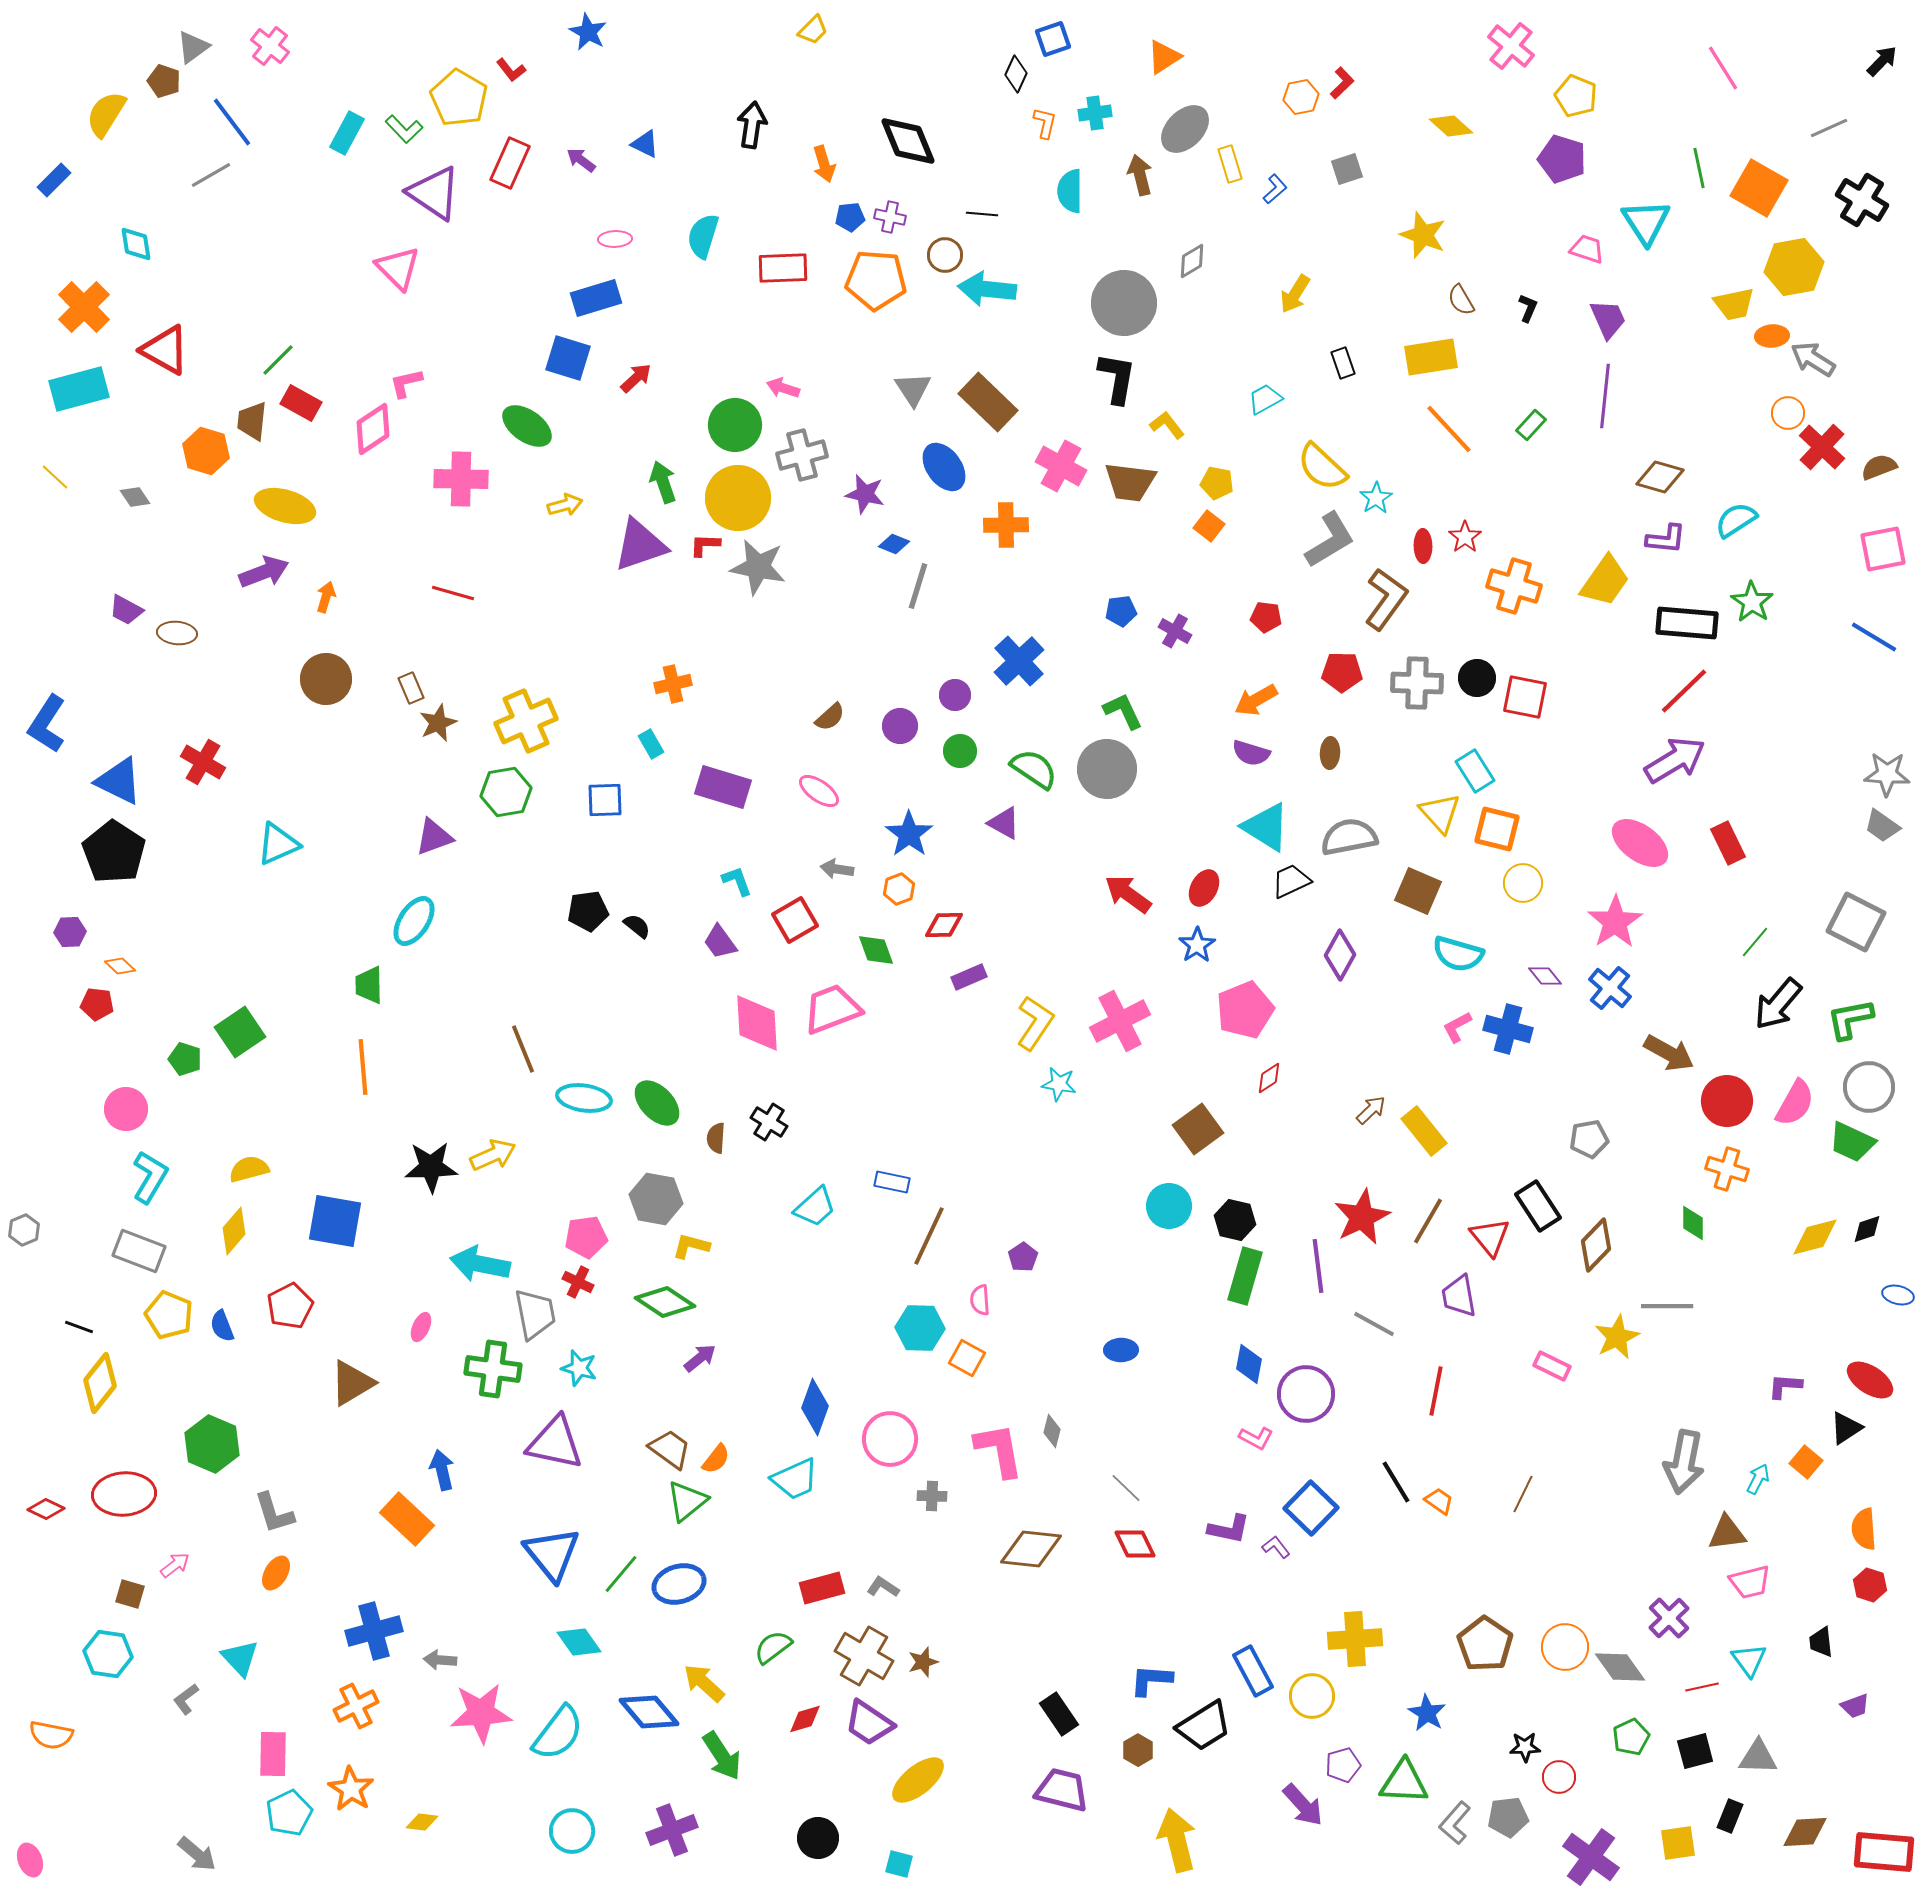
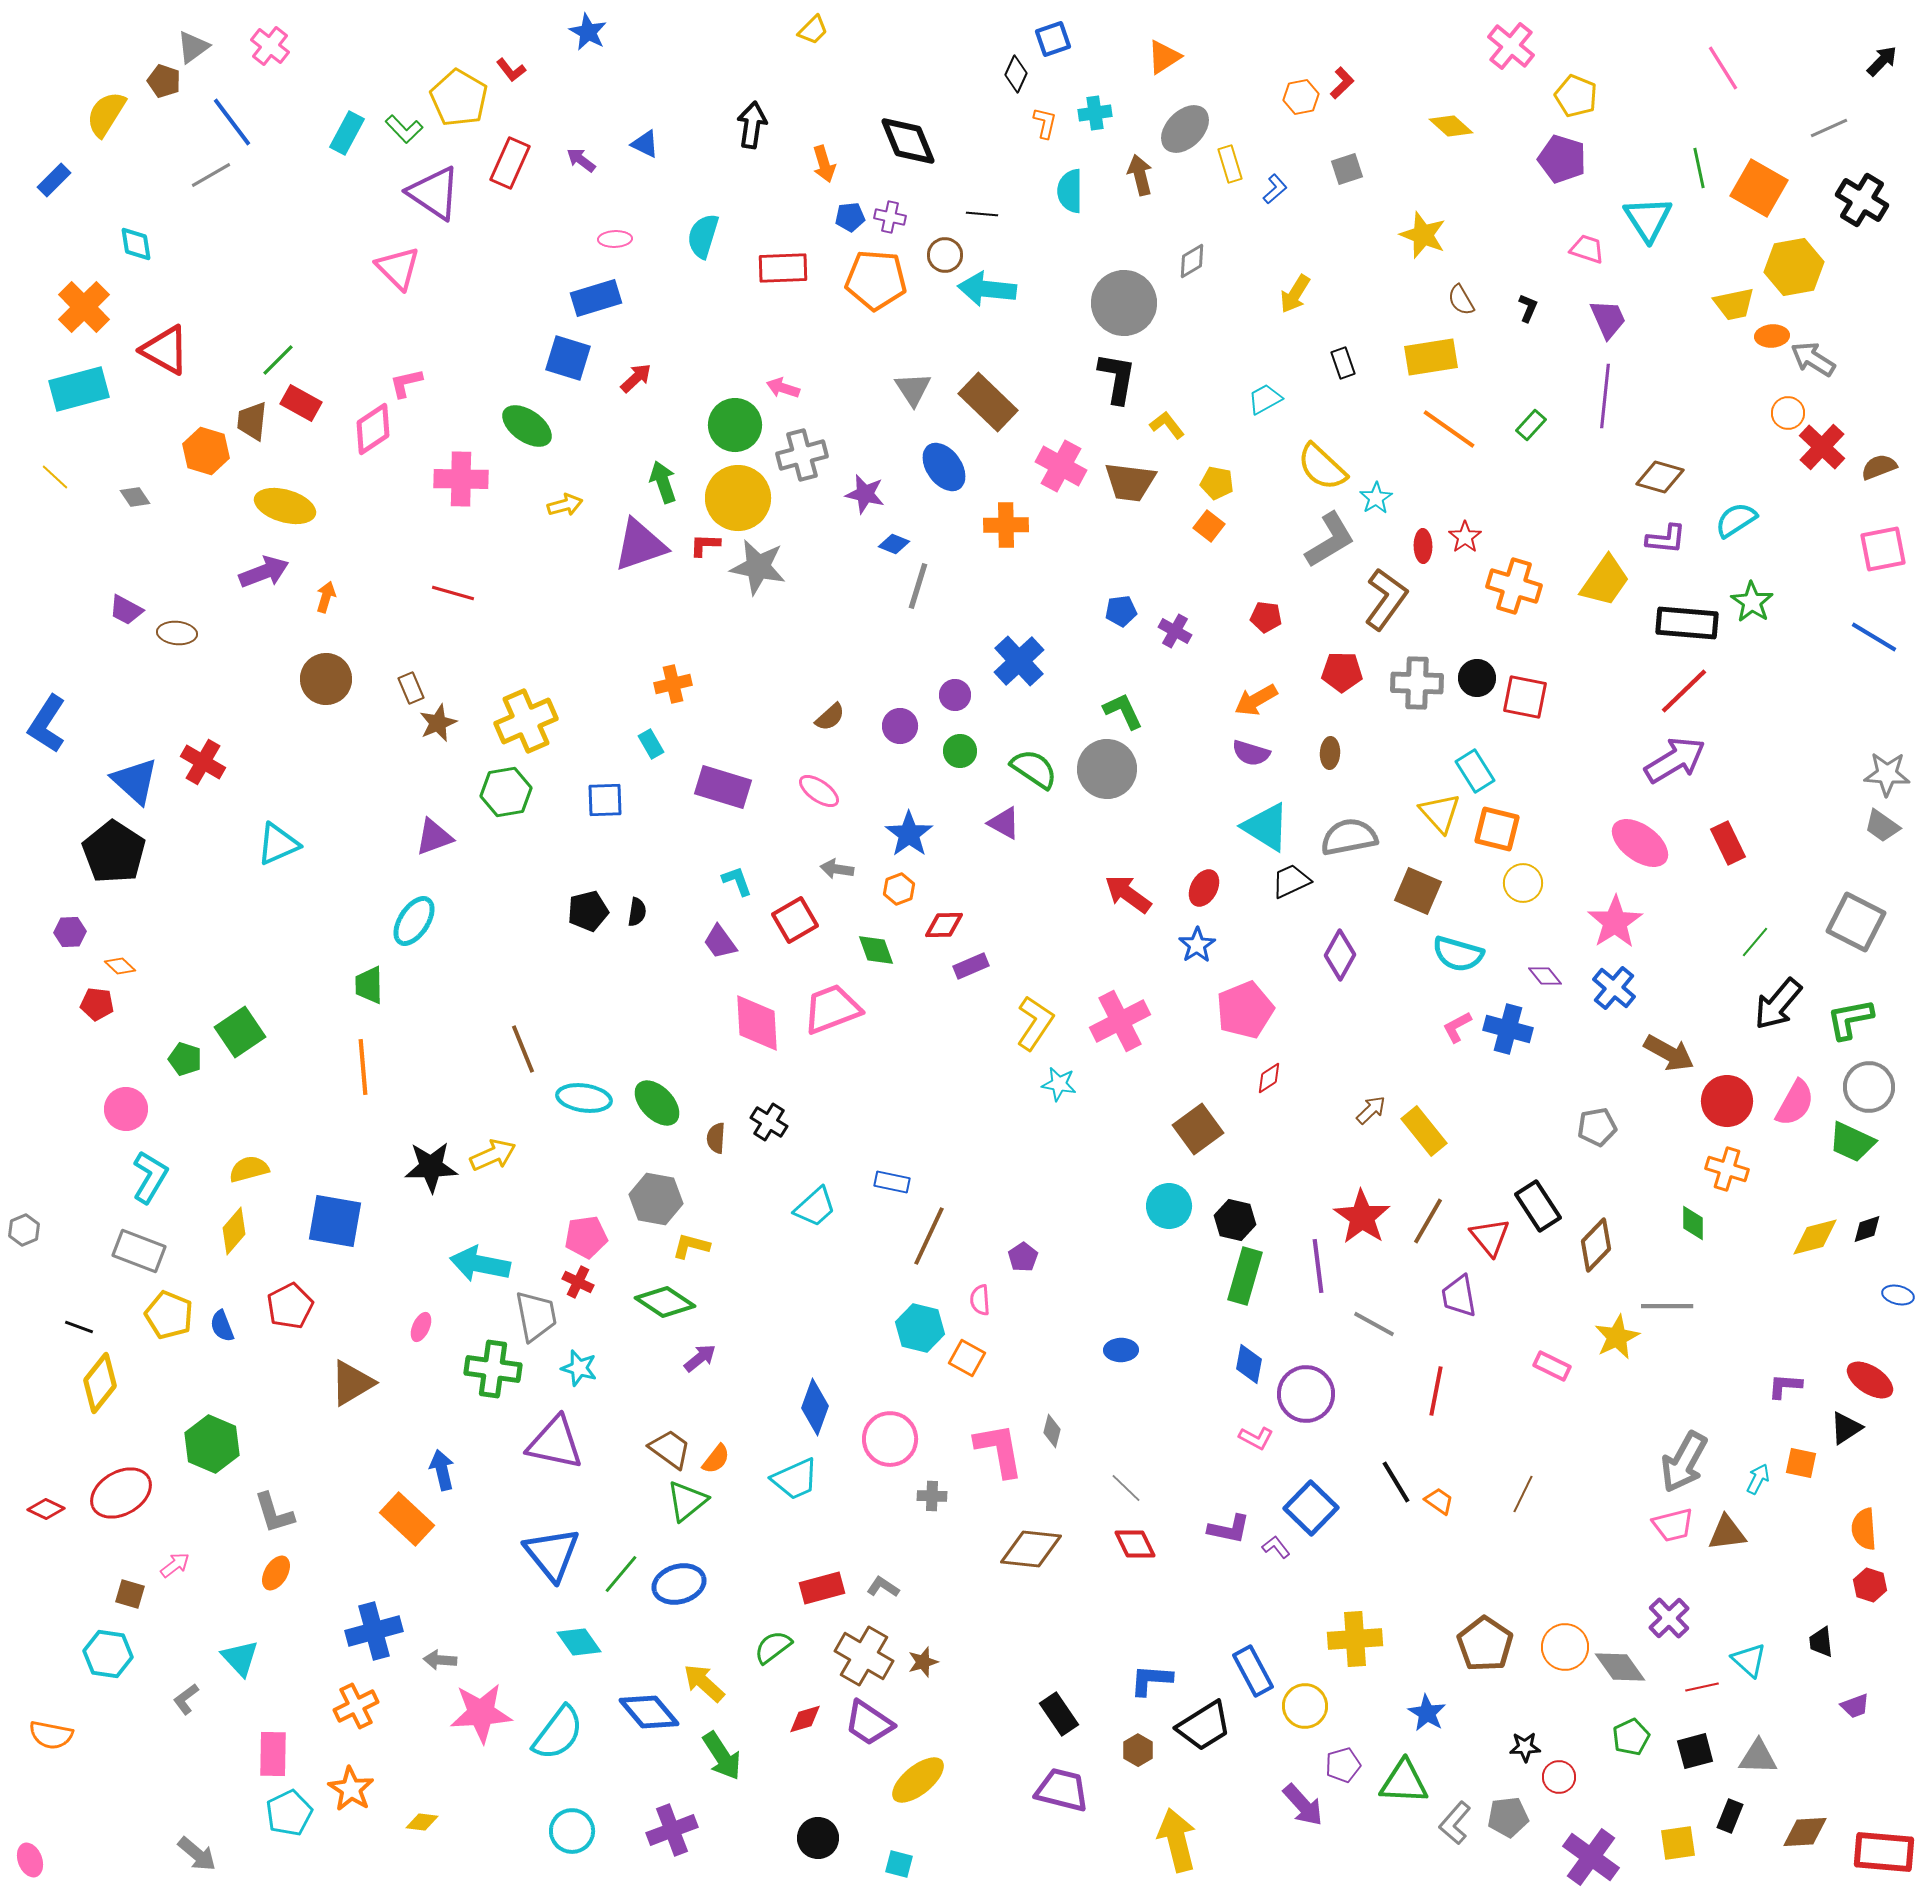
cyan triangle at (1646, 222): moved 2 px right, 3 px up
orange line at (1449, 429): rotated 12 degrees counterclockwise
blue triangle at (119, 781): moved 16 px right; rotated 16 degrees clockwise
black pentagon at (588, 911): rotated 6 degrees counterclockwise
black semicircle at (637, 926): moved 14 px up; rotated 60 degrees clockwise
purple rectangle at (969, 977): moved 2 px right, 11 px up
blue cross at (1610, 988): moved 4 px right
gray pentagon at (1589, 1139): moved 8 px right, 12 px up
red star at (1362, 1217): rotated 12 degrees counterclockwise
gray trapezoid at (535, 1314): moved 1 px right, 2 px down
cyan hexagon at (920, 1328): rotated 12 degrees clockwise
gray arrow at (1684, 1462): rotated 18 degrees clockwise
orange square at (1806, 1462): moved 5 px left, 1 px down; rotated 28 degrees counterclockwise
red ellipse at (124, 1494): moved 3 px left, 1 px up; rotated 26 degrees counterclockwise
pink trapezoid at (1750, 1582): moved 77 px left, 57 px up
cyan triangle at (1749, 1660): rotated 12 degrees counterclockwise
yellow circle at (1312, 1696): moved 7 px left, 10 px down
